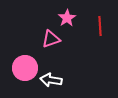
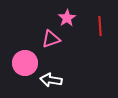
pink circle: moved 5 px up
